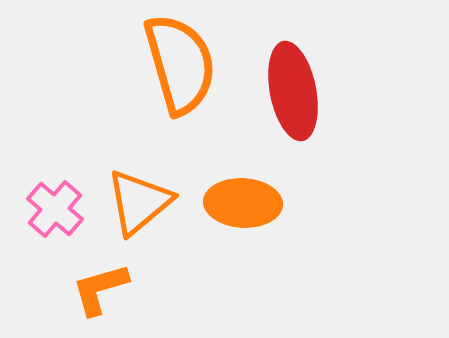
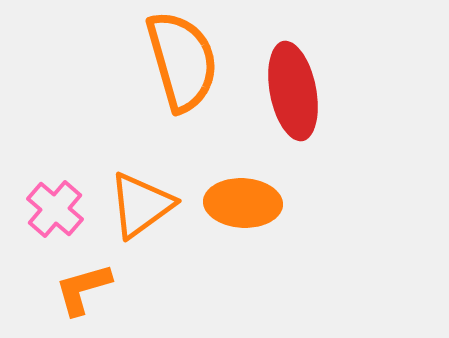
orange semicircle: moved 2 px right, 3 px up
orange triangle: moved 2 px right, 3 px down; rotated 4 degrees clockwise
orange L-shape: moved 17 px left
